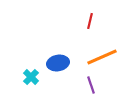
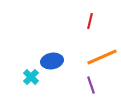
blue ellipse: moved 6 px left, 2 px up
